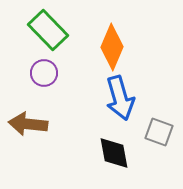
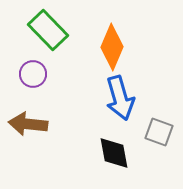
purple circle: moved 11 px left, 1 px down
